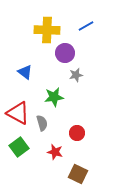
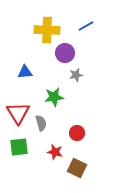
blue triangle: rotated 42 degrees counterclockwise
red triangle: rotated 30 degrees clockwise
gray semicircle: moved 1 px left
green square: rotated 30 degrees clockwise
brown square: moved 1 px left, 6 px up
